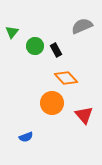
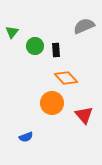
gray semicircle: moved 2 px right
black rectangle: rotated 24 degrees clockwise
